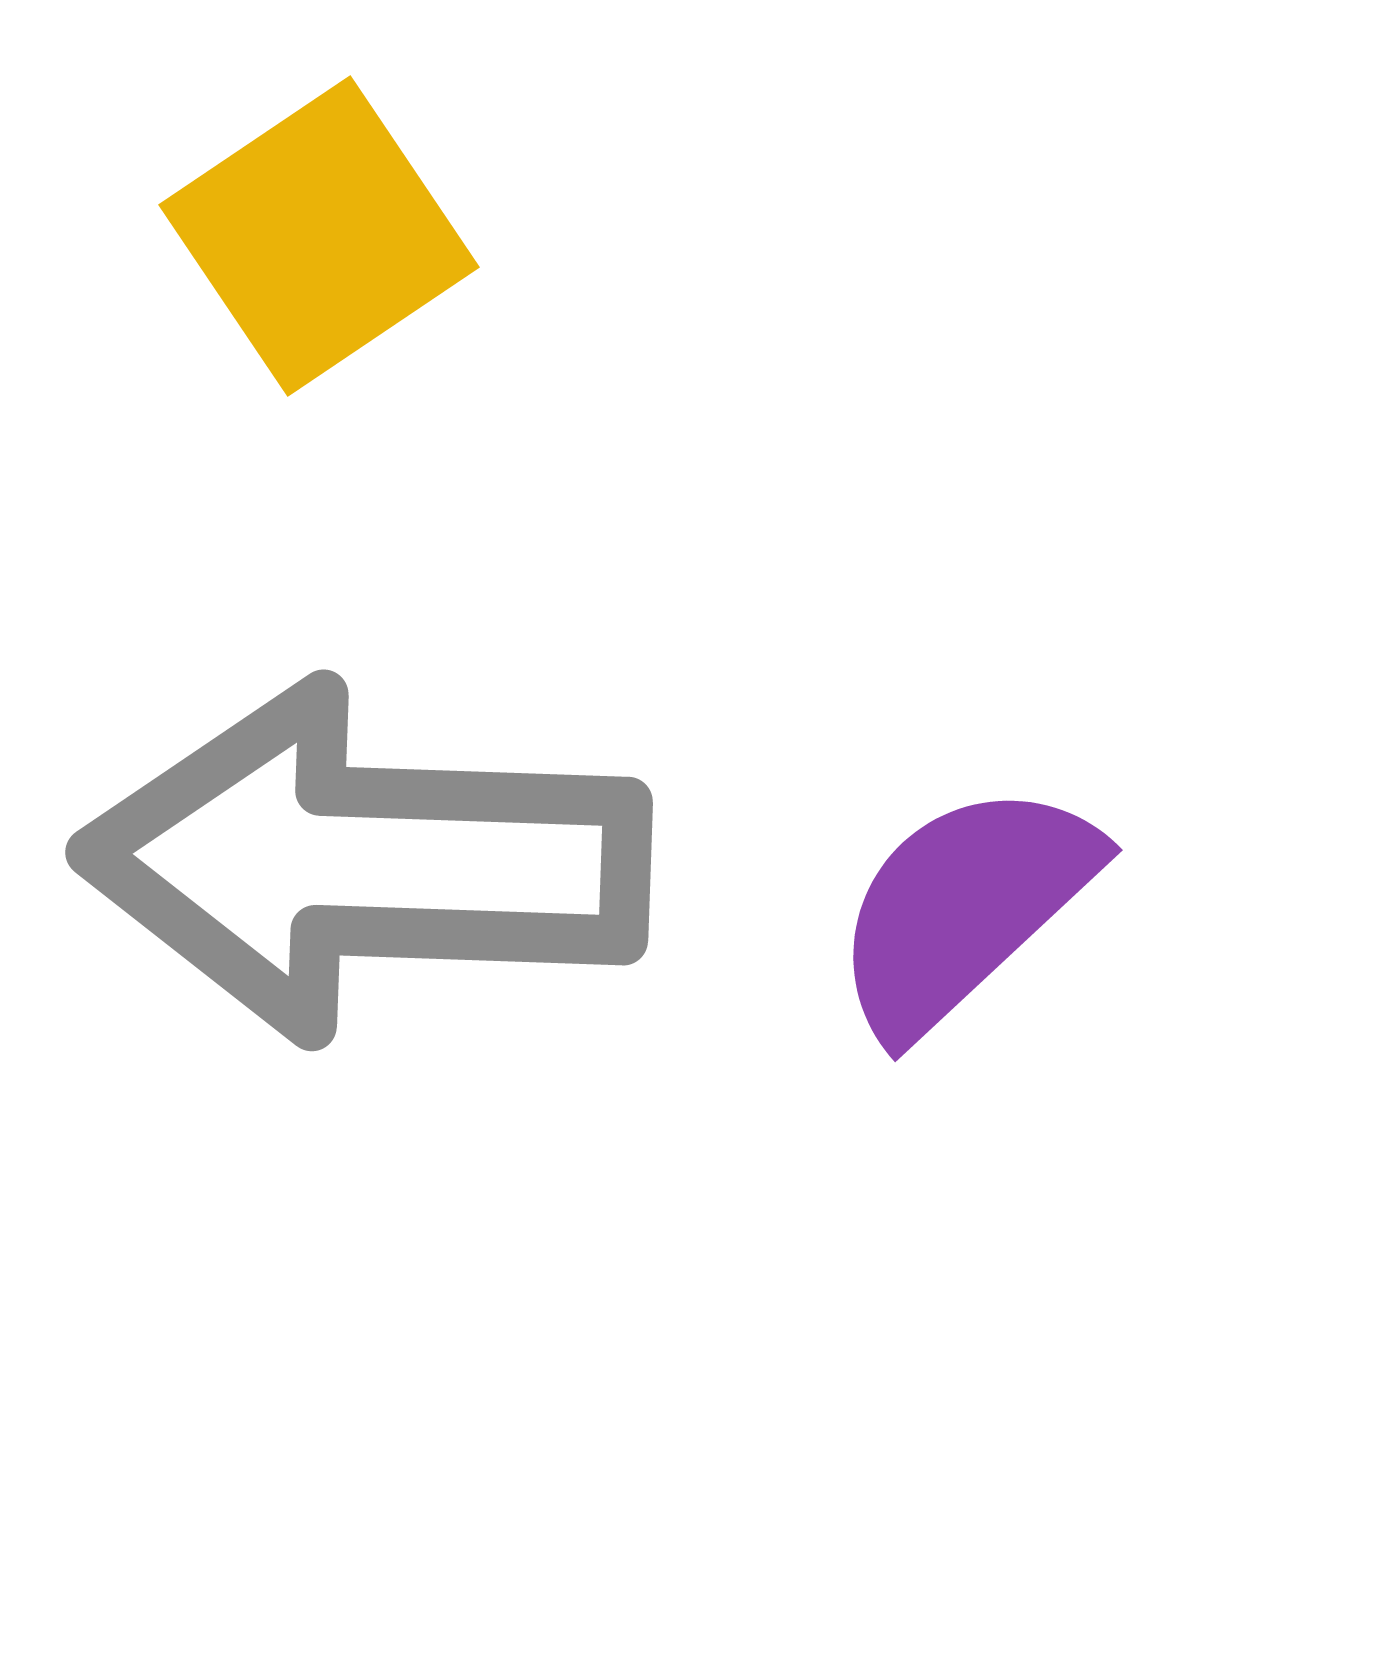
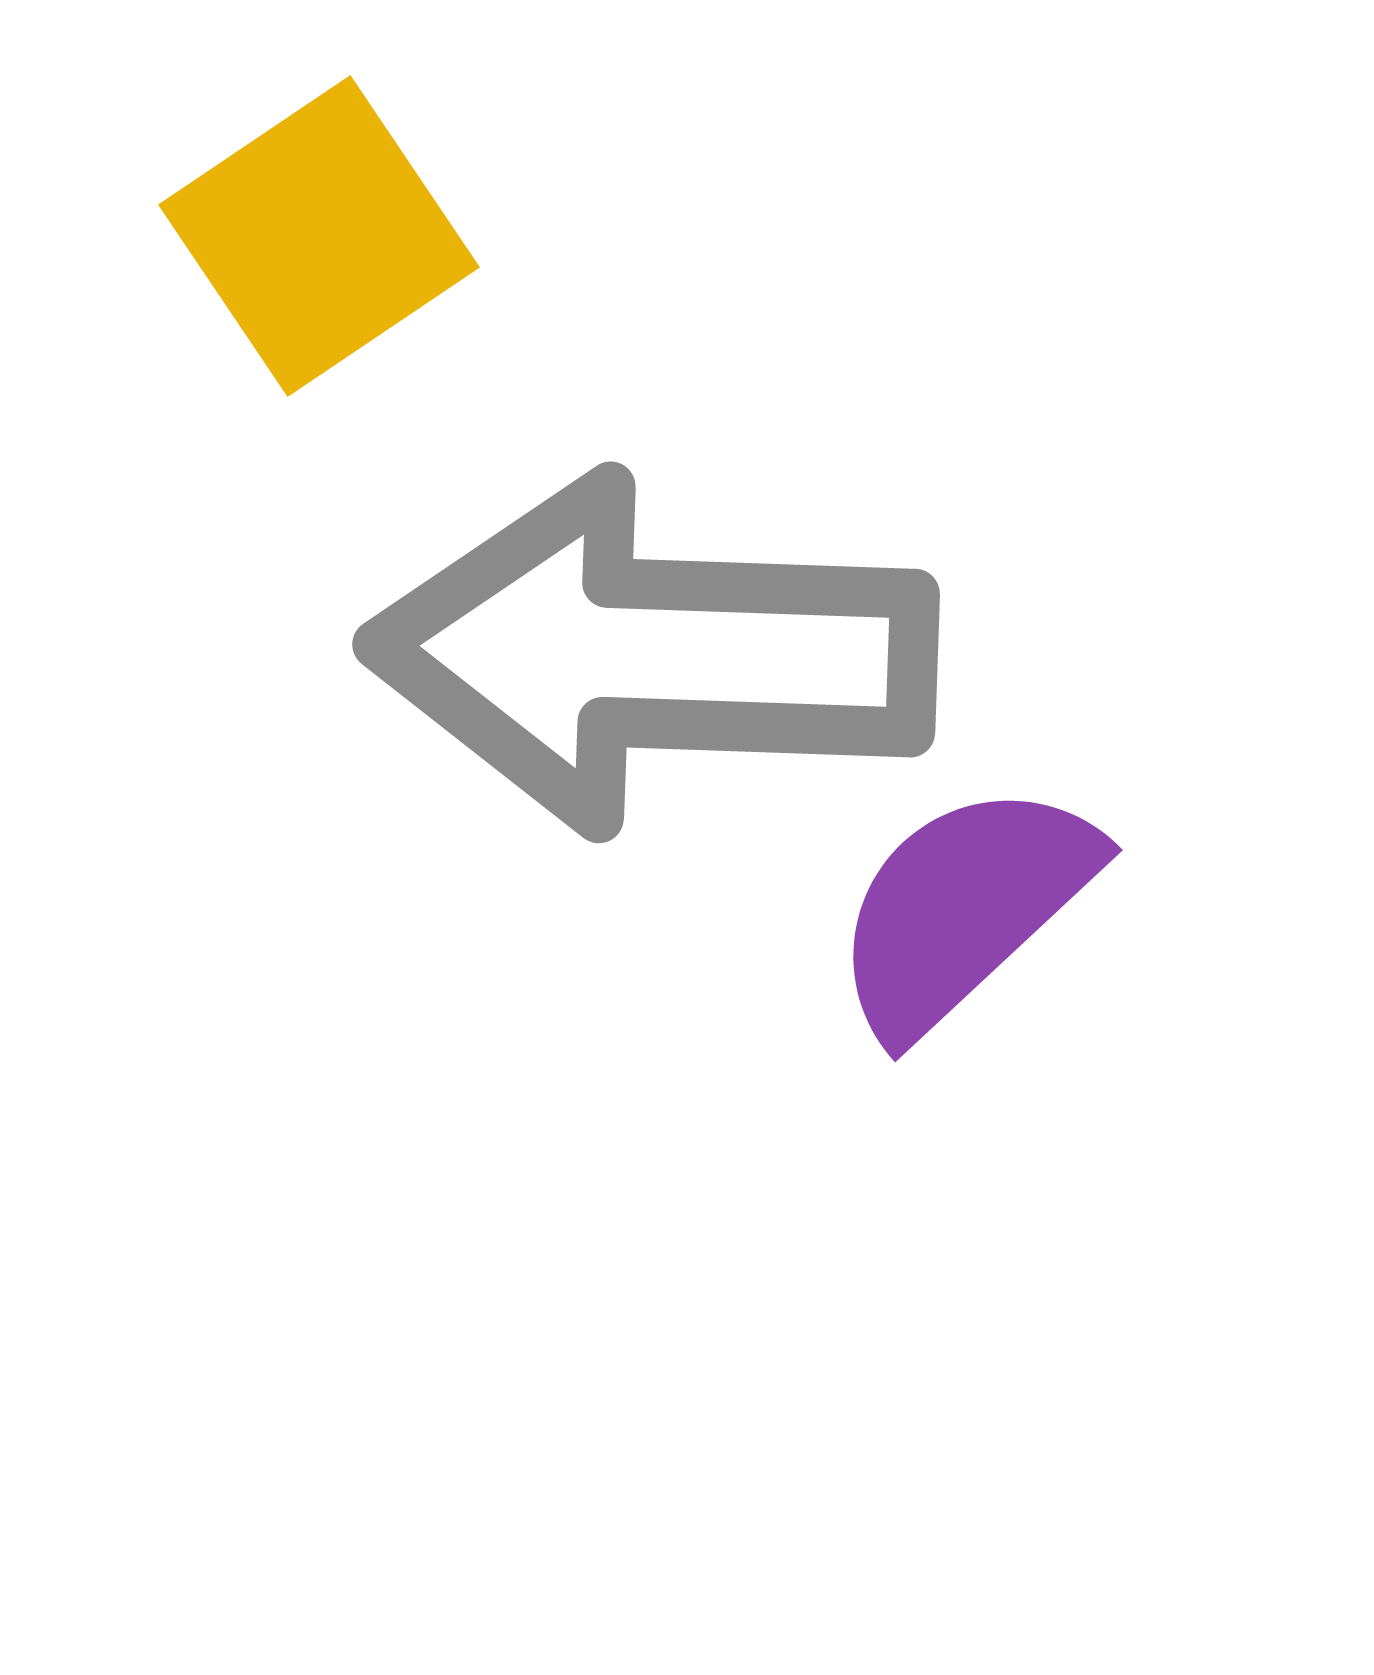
gray arrow: moved 287 px right, 208 px up
